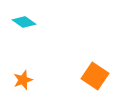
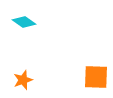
orange square: moved 1 px right, 1 px down; rotated 32 degrees counterclockwise
